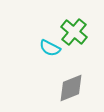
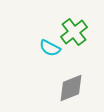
green cross: rotated 12 degrees clockwise
